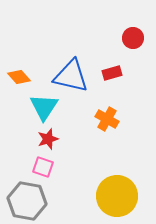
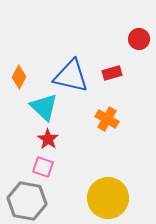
red circle: moved 6 px right, 1 px down
orange diamond: rotated 70 degrees clockwise
cyan triangle: rotated 20 degrees counterclockwise
red star: rotated 20 degrees counterclockwise
yellow circle: moved 9 px left, 2 px down
